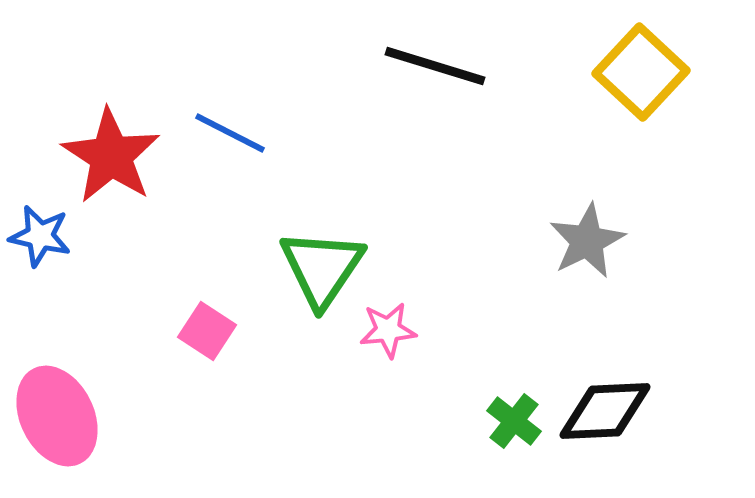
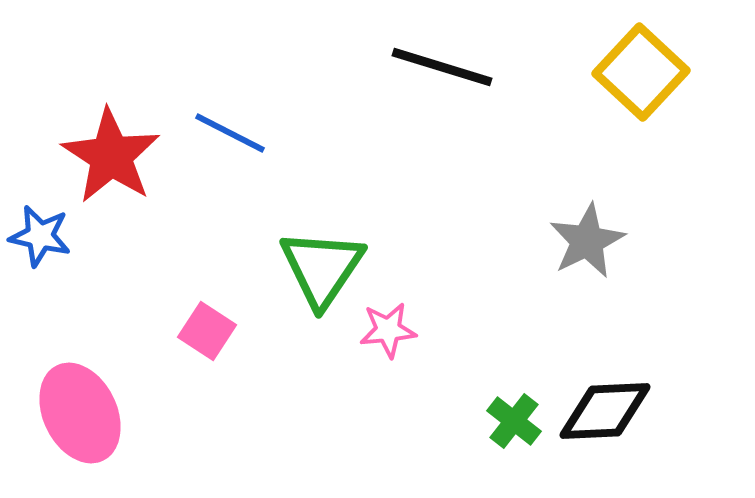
black line: moved 7 px right, 1 px down
pink ellipse: moved 23 px right, 3 px up
